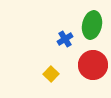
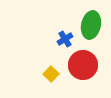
green ellipse: moved 1 px left
red circle: moved 10 px left
